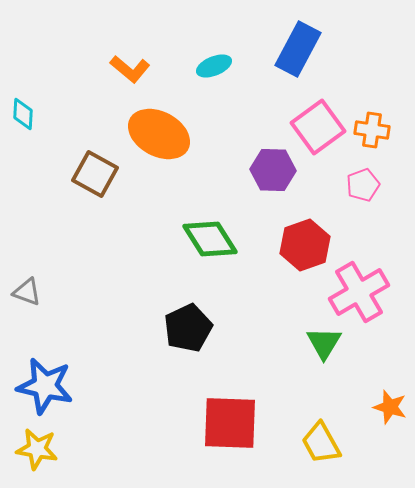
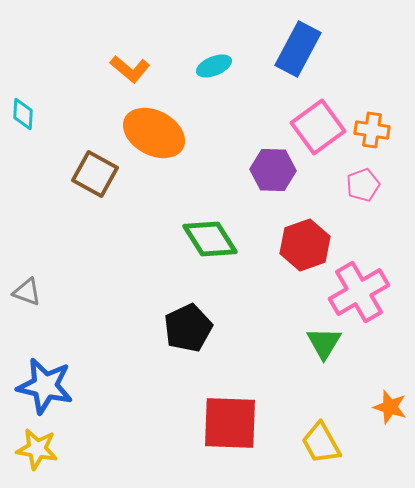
orange ellipse: moved 5 px left, 1 px up
